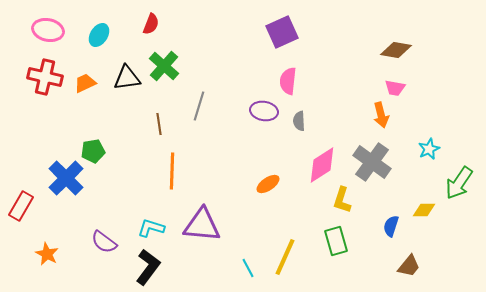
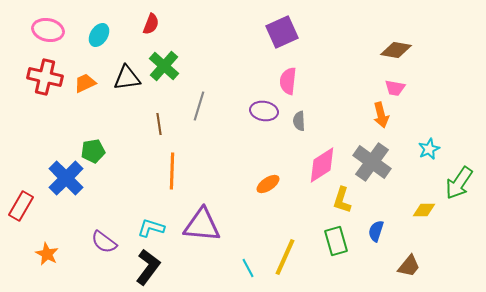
blue semicircle: moved 15 px left, 5 px down
